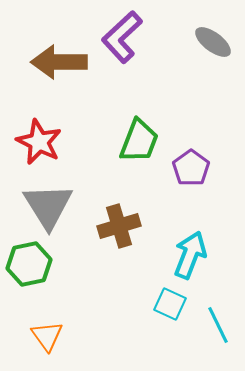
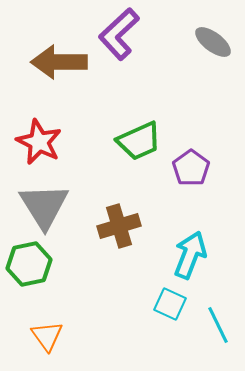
purple L-shape: moved 3 px left, 3 px up
green trapezoid: rotated 45 degrees clockwise
gray triangle: moved 4 px left
